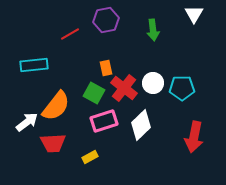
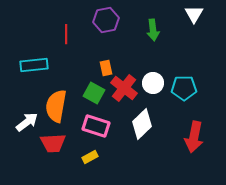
red line: moved 4 px left; rotated 60 degrees counterclockwise
cyan pentagon: moved 2 px right
orange semicircle: rotated 152 degrees clockwise
pink rectangle: moved 8 px left, 5 px down; rotated 36 degrees clockwise
white diamond: moved 1 px right, 1 px up
